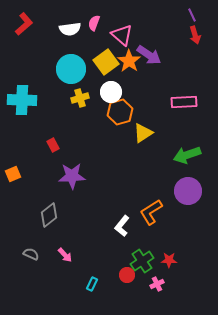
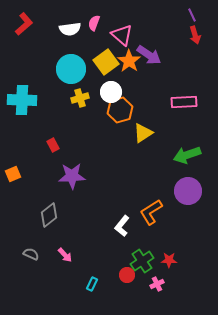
orange hexagon: moved 2 px up
